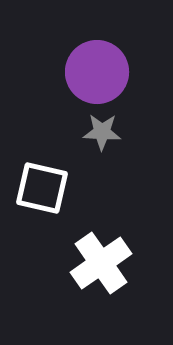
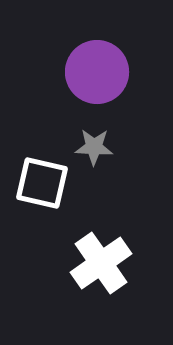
gray star: moved 8 px left, 15 px down
white square: moved 5 px up
